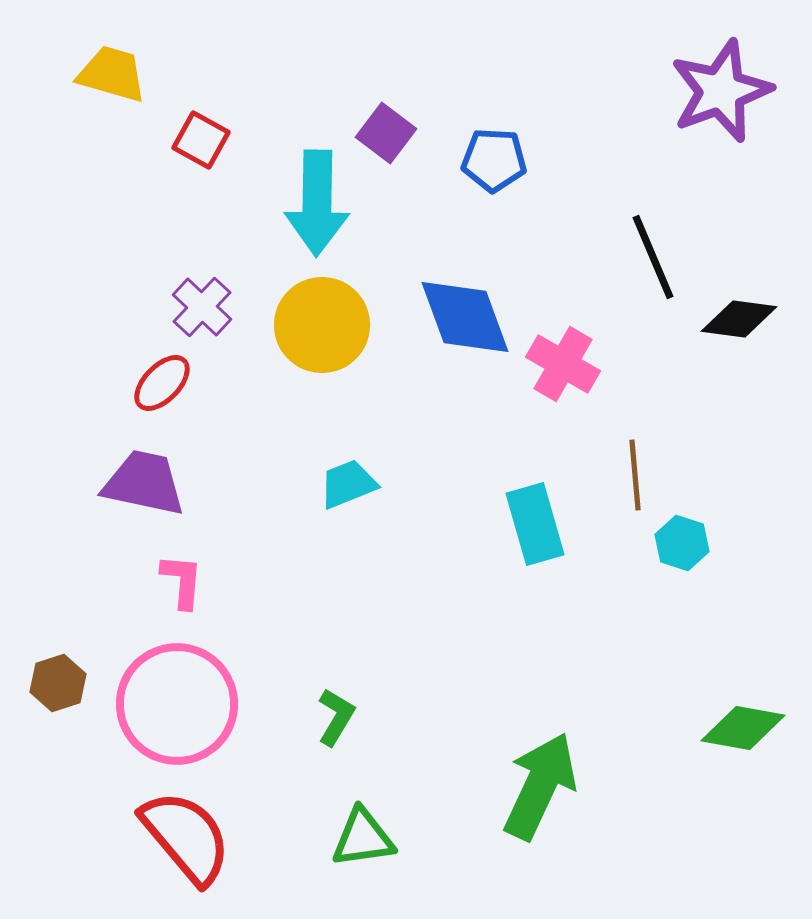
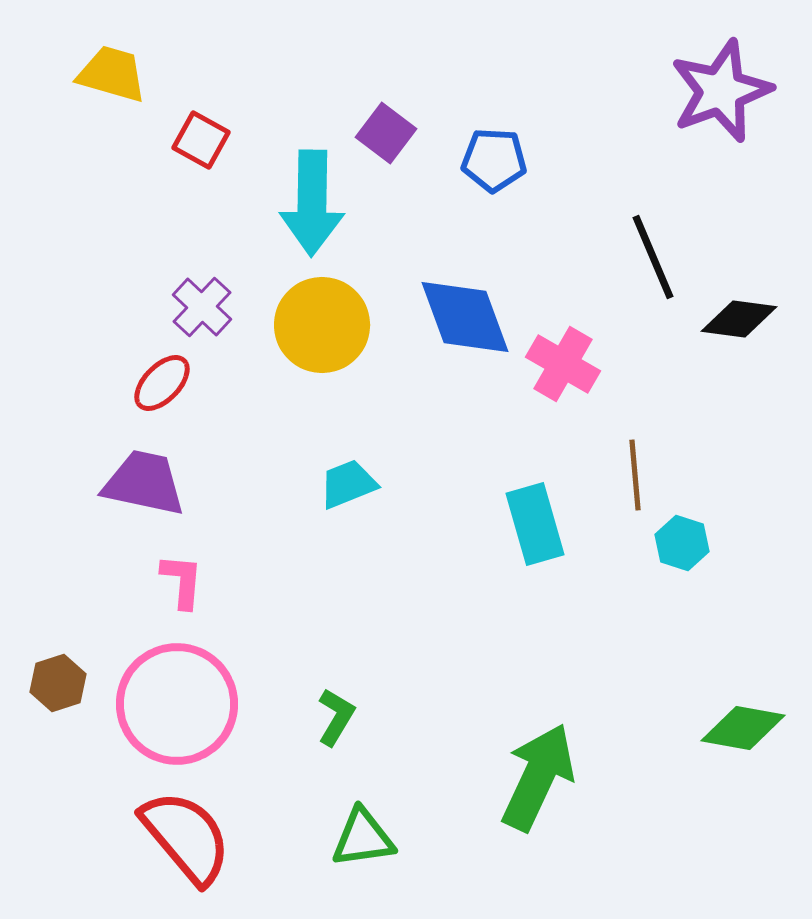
cyan arrow: moved 5 px left
green arrow: moved 2 px left, 9 px up
